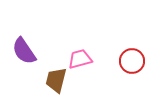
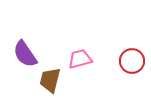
purple semicircle: moved 1 px right, 3 px down
brown trapezoid: moved 6 px left
